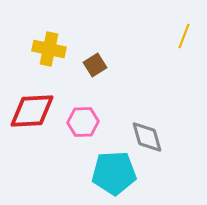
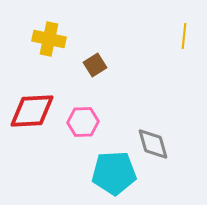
yellow line: rotated 15 degrees counterclockwise
yellow cross: moved 10 px up
gray diamond: moved 6 px right, 7 px down
